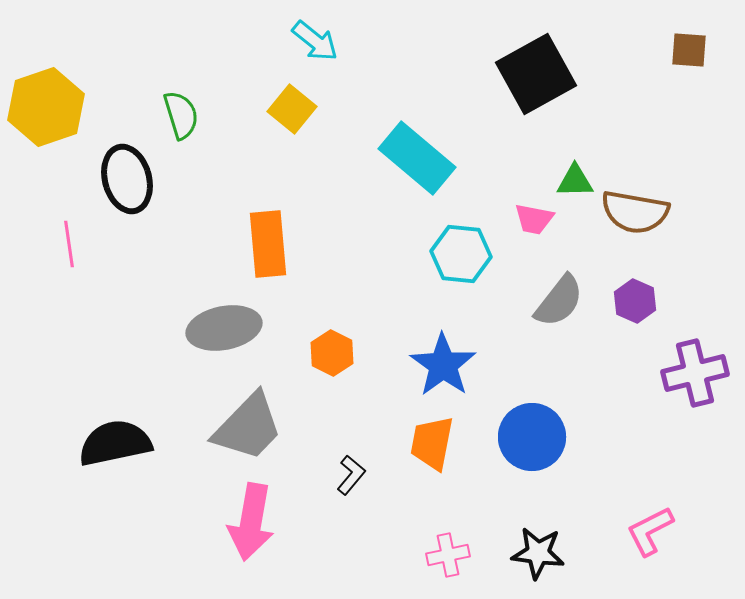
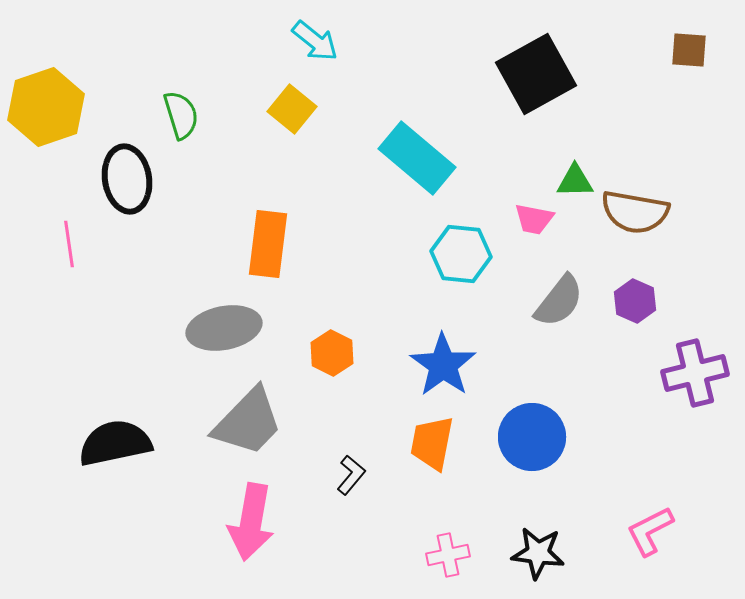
black ellipse: rotated 6 degrees clockwise
orange rectangle: rotated 12 degrees clockwise
gray trapezoid: moved 5 px up
